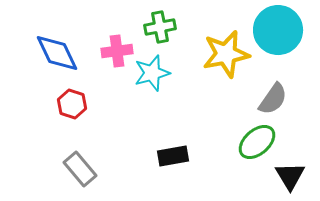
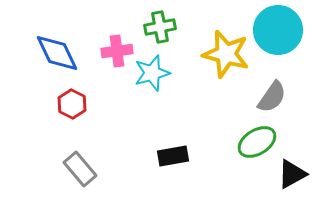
yellow star: rotated 27 degrees clockwise
gray semicircle: moved 1 px left, 2 px up
red hexagon: rotated 8 degrees clockwise
green ellipse: rotated 9 degrees clockwise
black triangle: moved 2 px right, 2 px up; rotated 32 degrees clockwise
